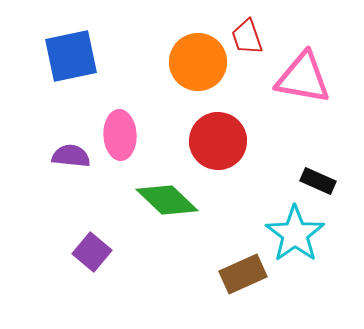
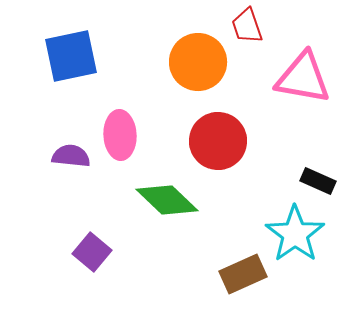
red trapezoid: moved 11 px up
